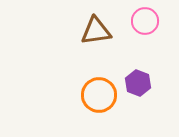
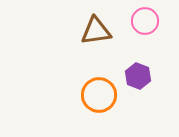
purple hexagon: moved 7 px up
